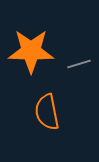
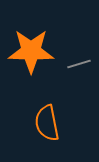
orange semicircle: moved 11 px down
